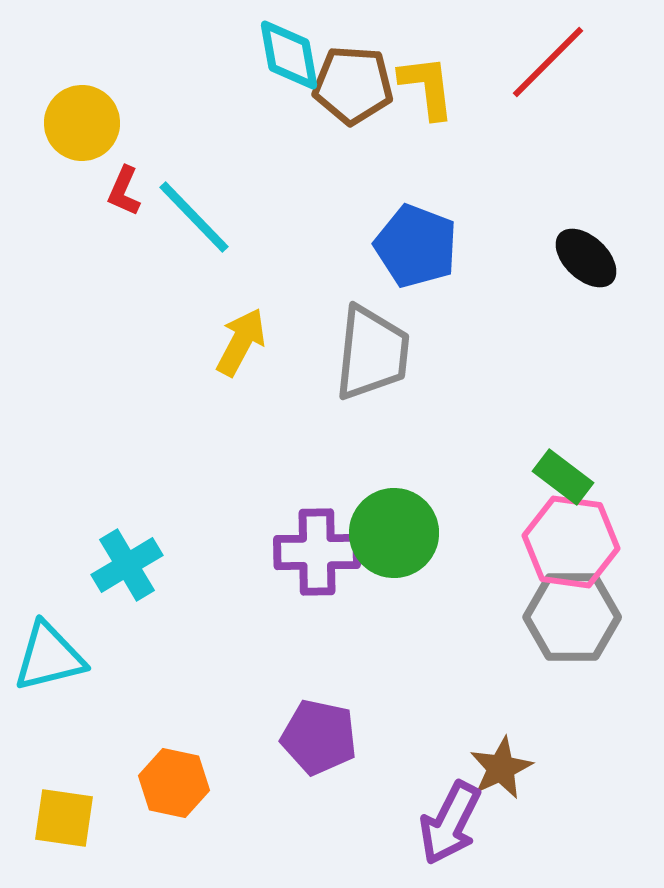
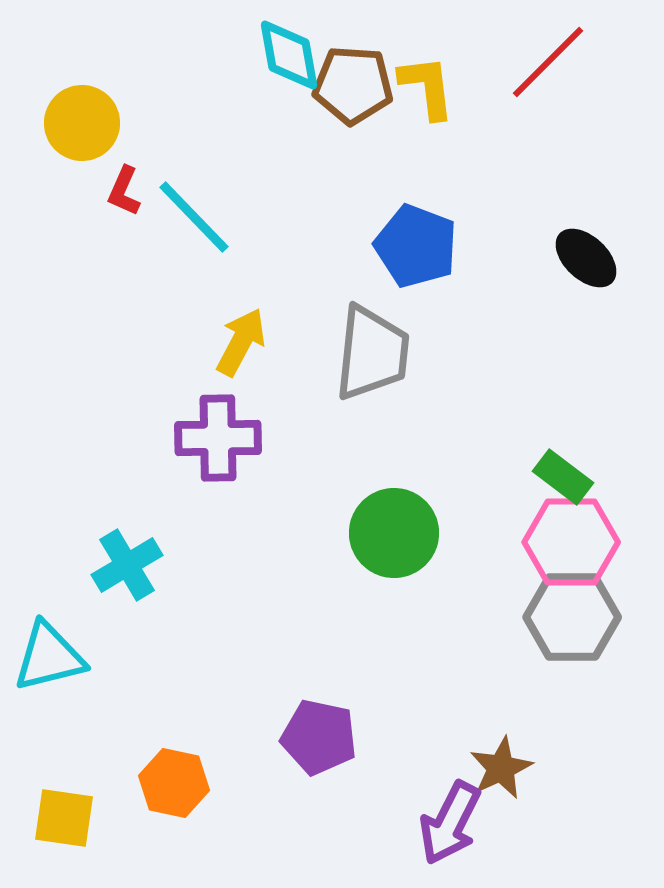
pink hexagon: rotated 8 degrees counterclockwise
purple cross: moved 99 px left, 114 px up
